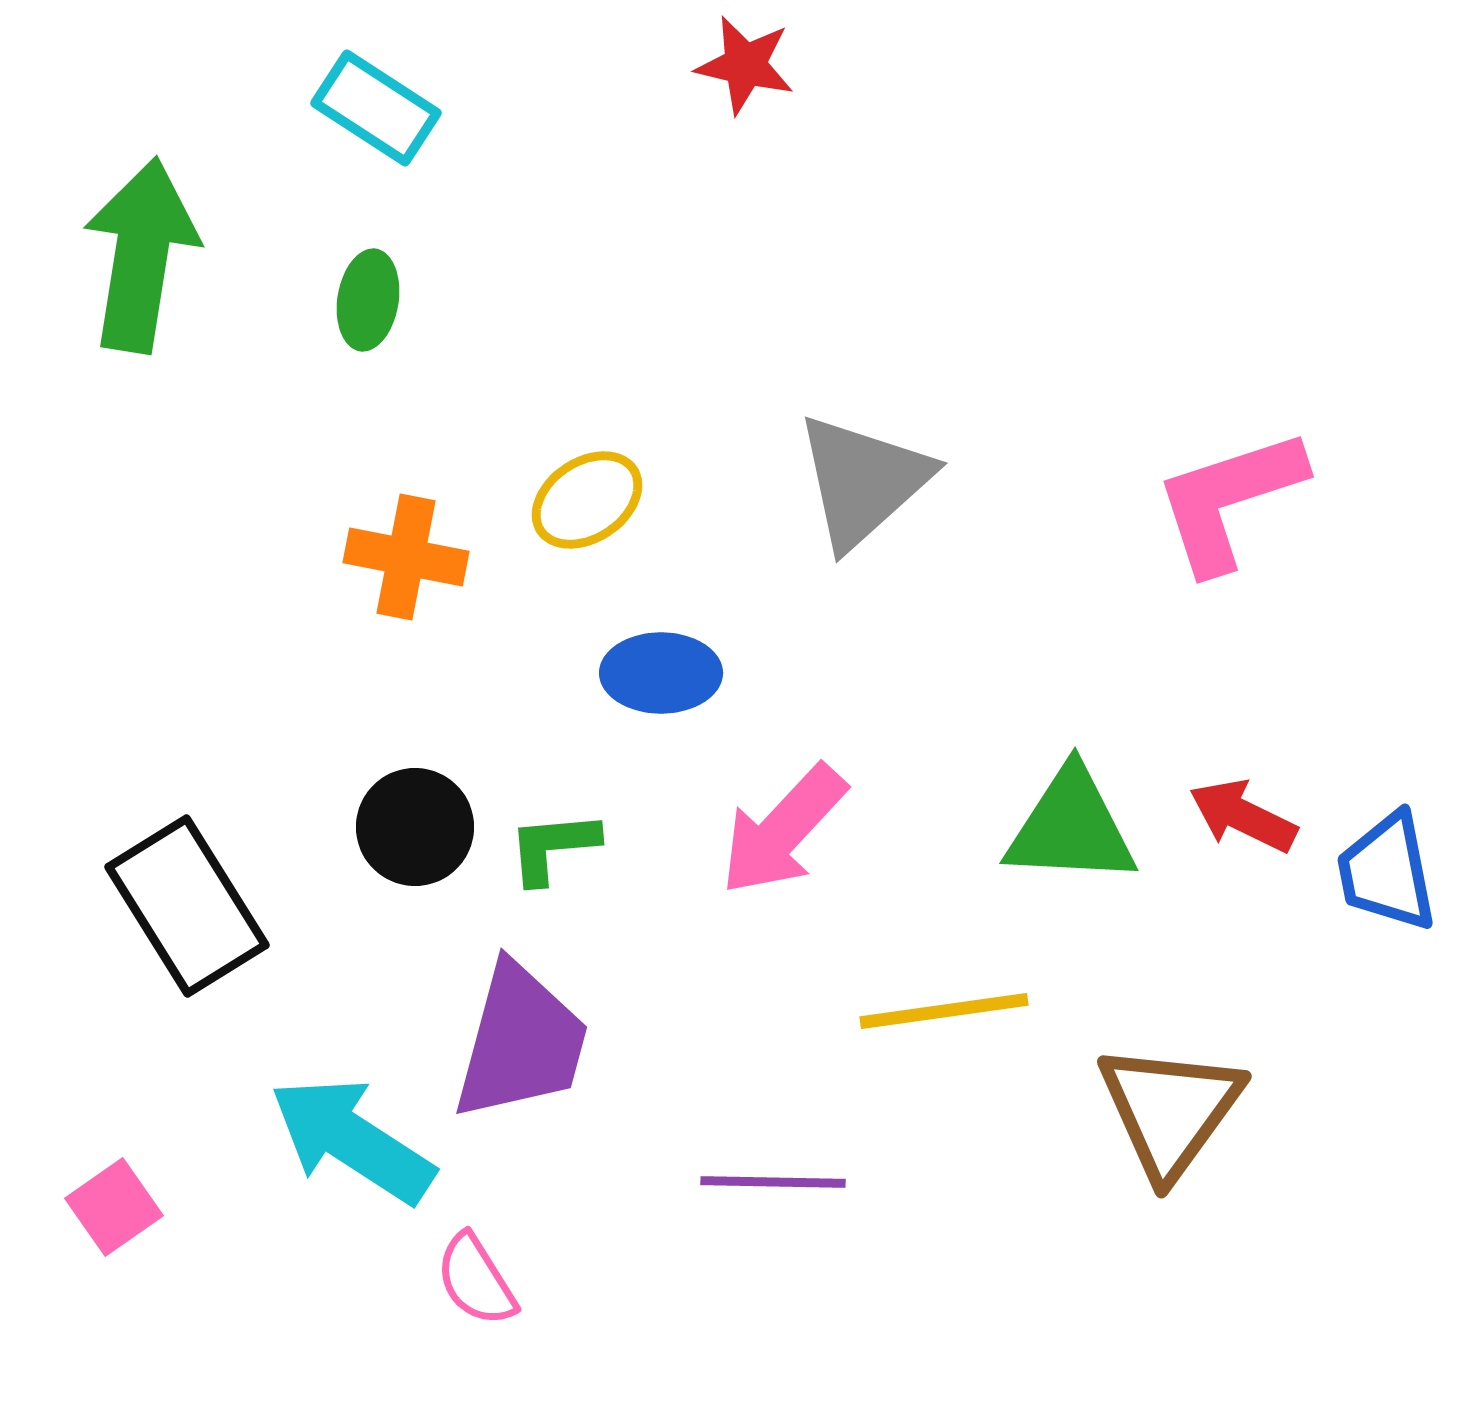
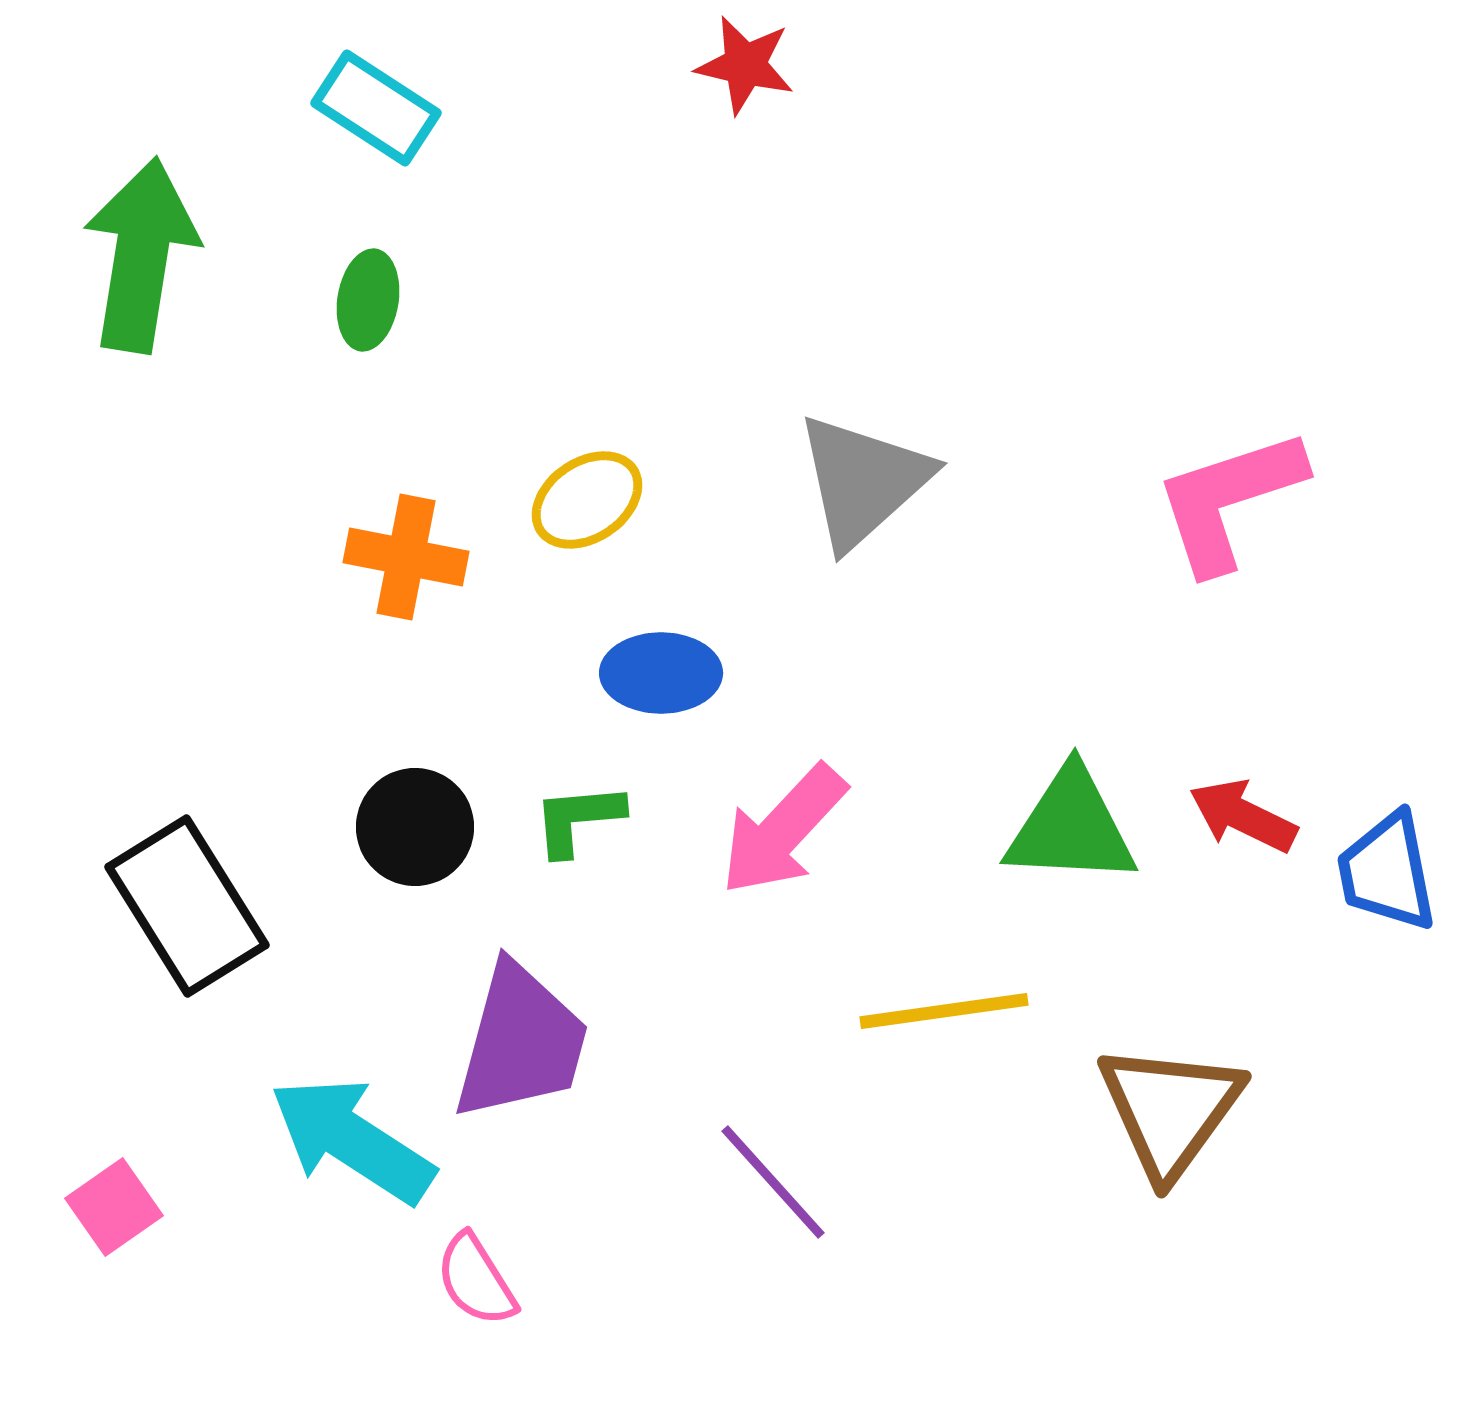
green L-shape: moved 25 px right, 28 px up
purple line: rotated 47 degrees clockwise
